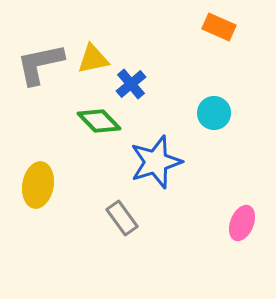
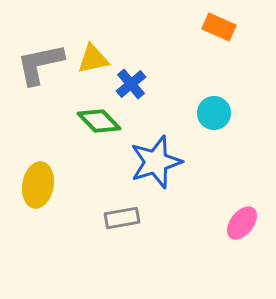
gray rectangle: rotated 64 degrees counterclockwise
pink ellipse: rotated 16 degrees clockwise
